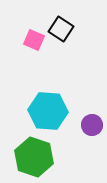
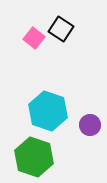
pink square: moved 2 px up; rotated 15 degrees clockwise
cyan hexagon: rotated 15 degrees clockwise
purple circle: moved 2 px left
